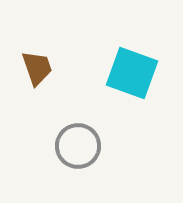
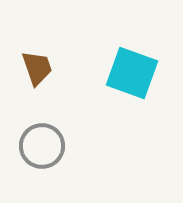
gray circle: moved 36 px left
